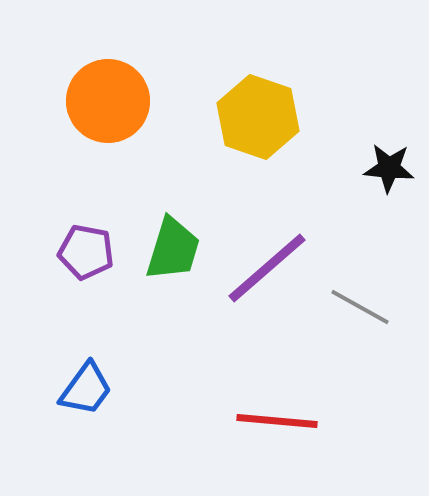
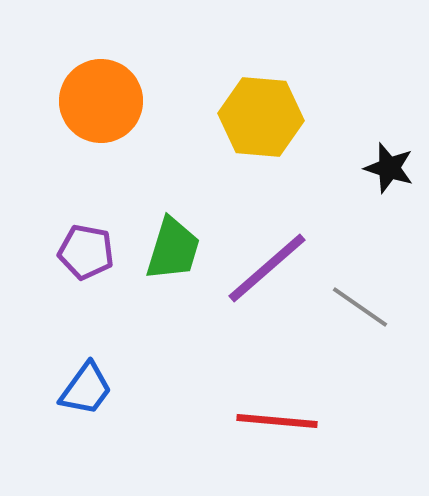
orange circle: moved 7 px left
yellow hexagon: moved 3 px right; rotated 14 degrees counterclockwise
black star: rotated 12 degrees clockwise
gray line: rotated 6 degrees clockwise
